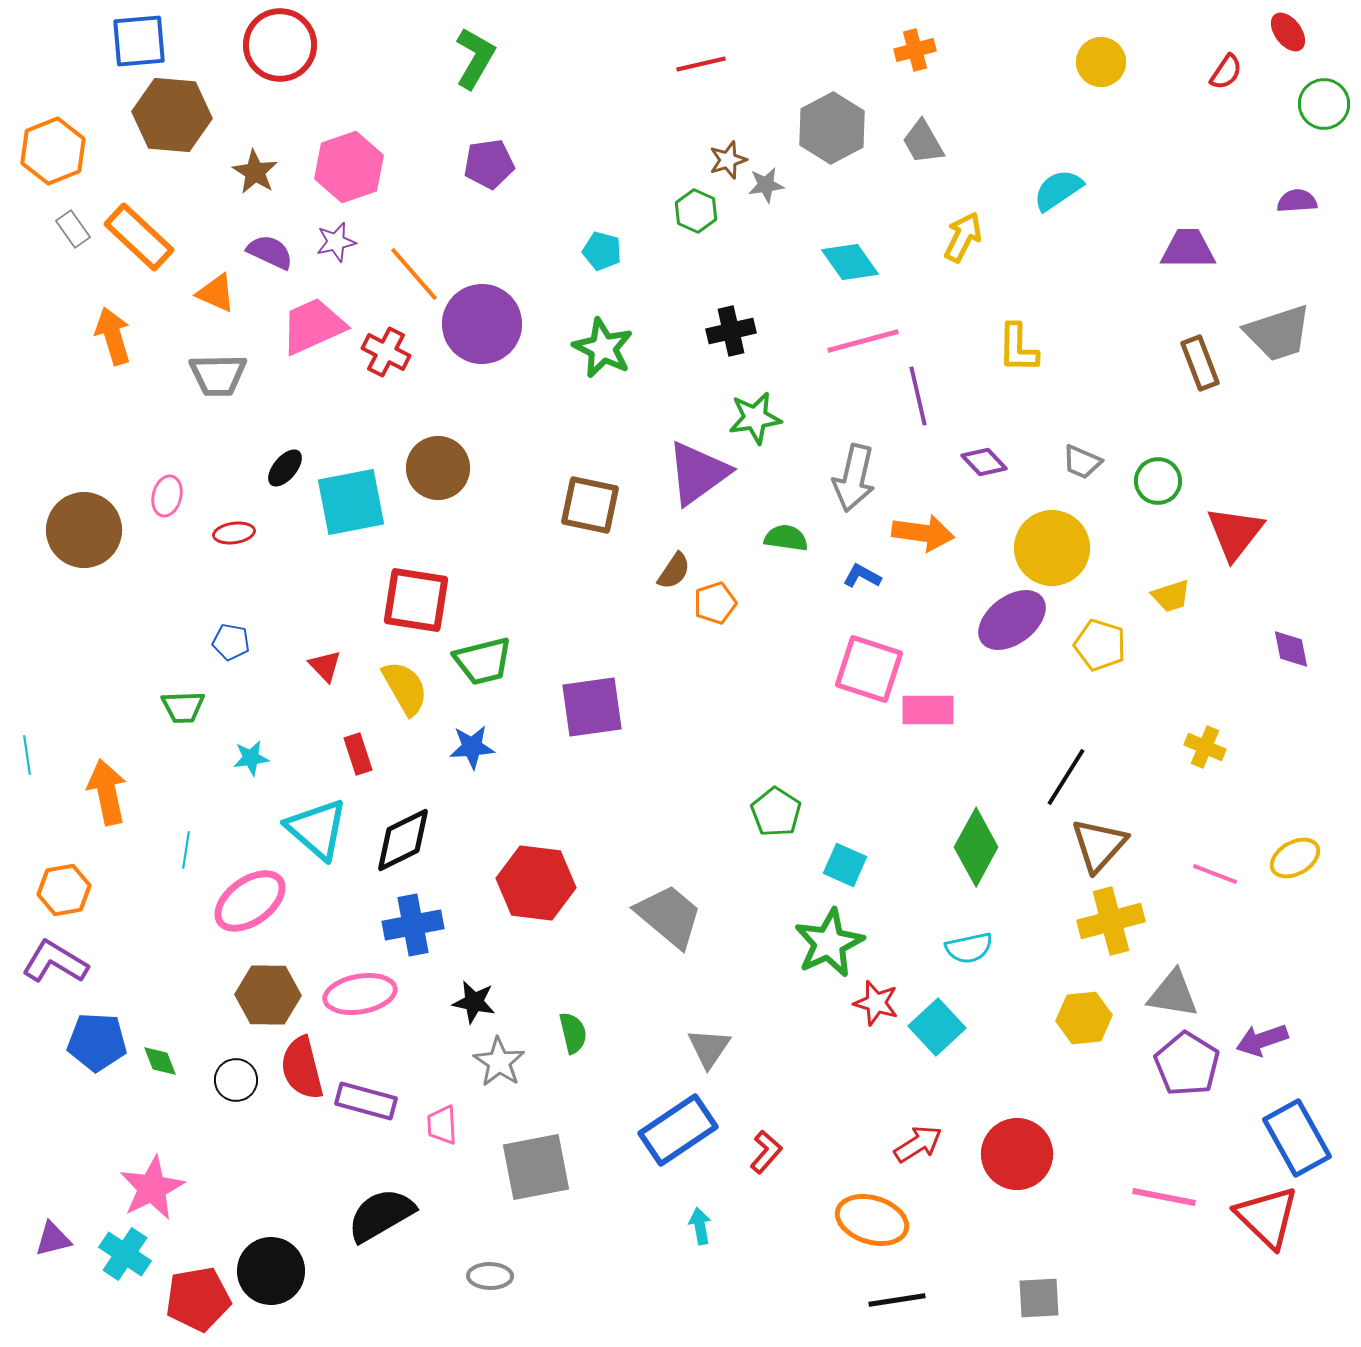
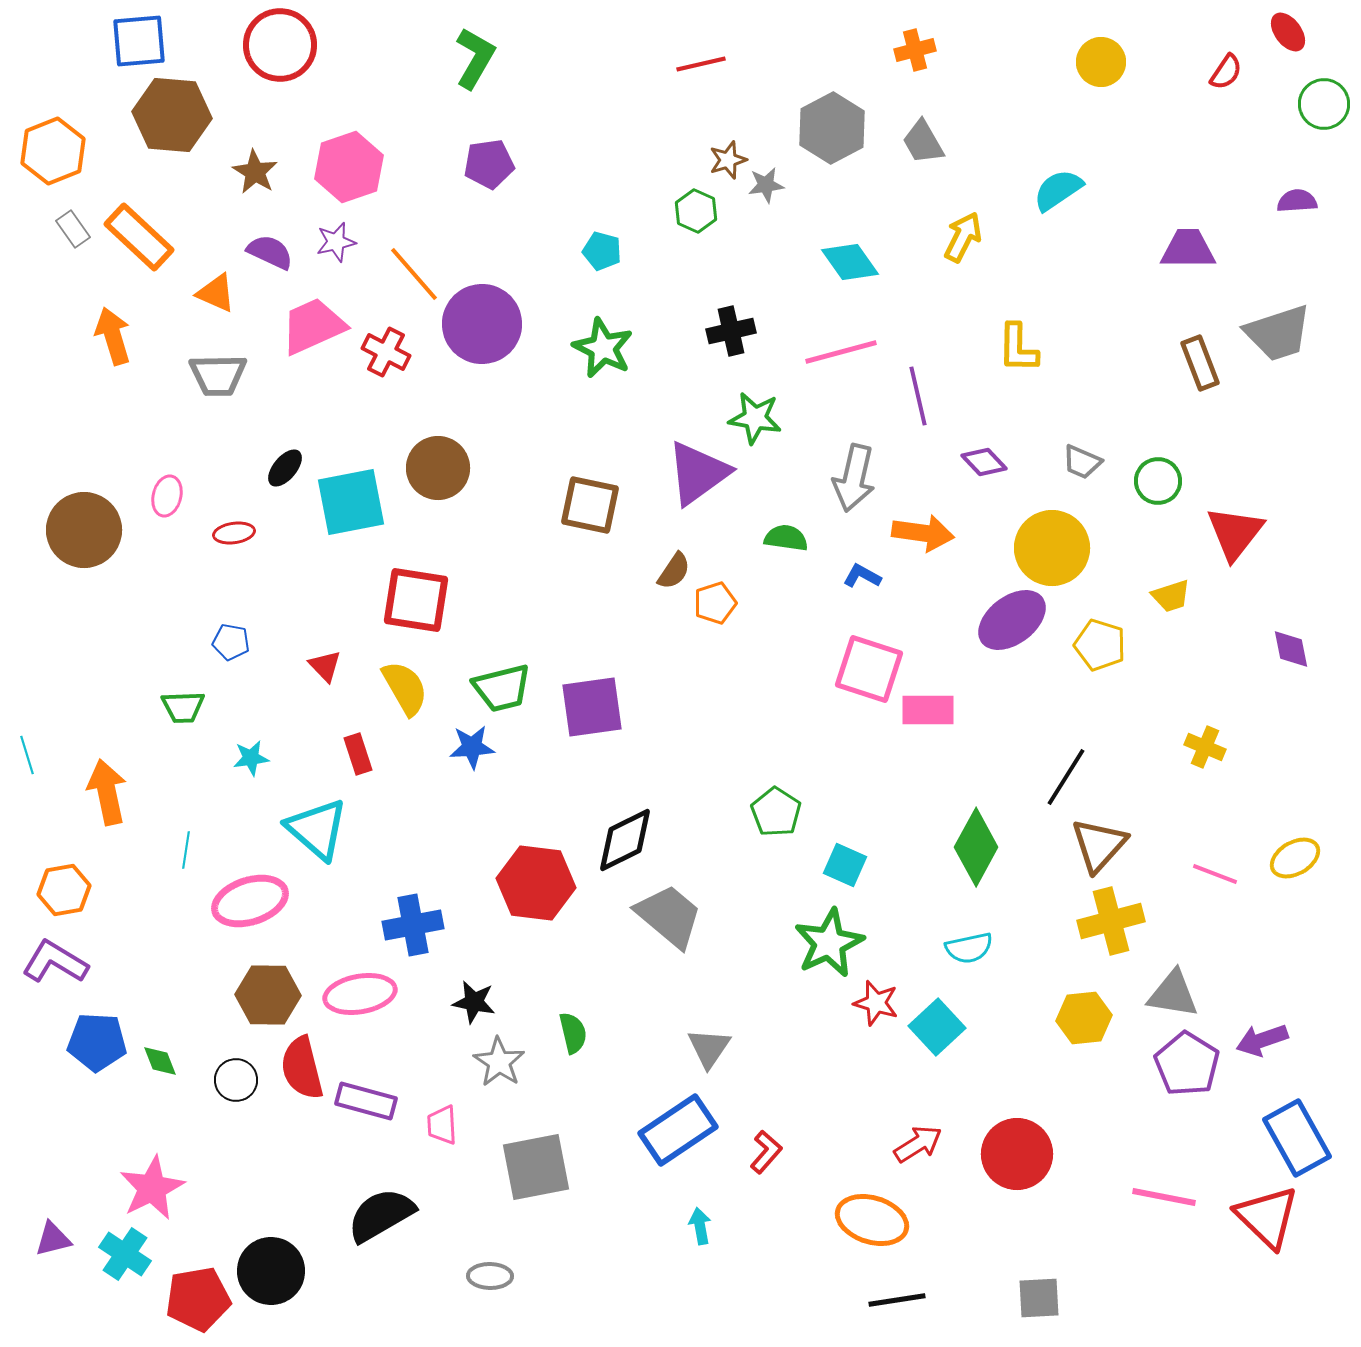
pink line at (863, 341): moved 22 px left, 11 px down
green star at (755, 418): rotated 18 degrees clockwise
green trapezoid at (483, 661): moved 19 px right, 27 px down
cyan line at (27, 755): rotated 9 degrees counterclockwise
black diamond at (403, 840): moved 222 px right
pink ellipse at (250, 901): rotated 18 degrees clockwise
